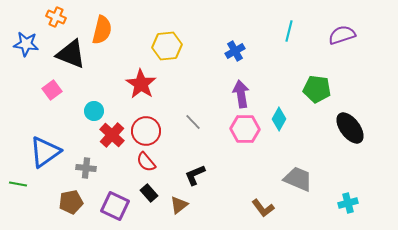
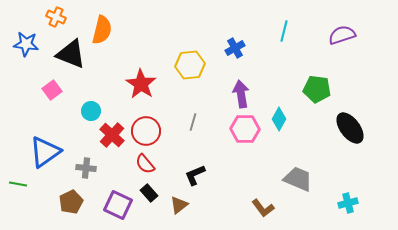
cyan line: moved 5 px left
yellow hexagon: moved 23 px right, 19 px down
blue cross: moved 3 px up
cyan circle: moved 3 px left
gray line: rotated 60 degrees clockwise
red semicircle: moved 1 px left, 2 px down
brown pentagon: rotated 15 degrees counterclockwise
purple square: moved 3 px right, 1 px up
